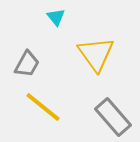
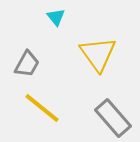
yellow triangle: moved 2 px right
yellow line: moved 1 px left, 1 px down
gray rectangle: moved 1 px down
